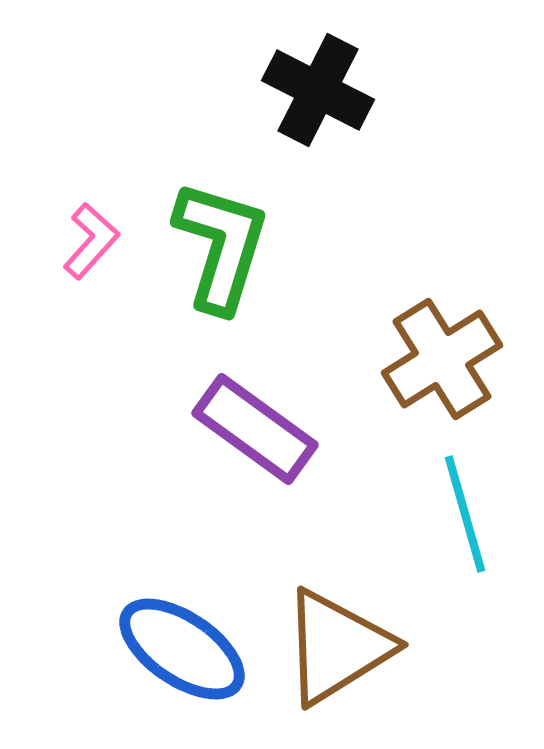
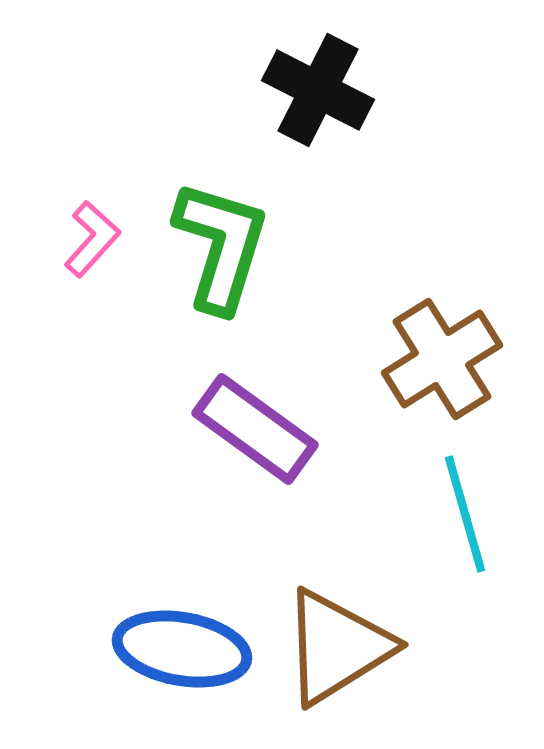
pink L-shape: moved 1 px right, 2 px up
blue ellipse: rotated 24 degrees counterclockwise
